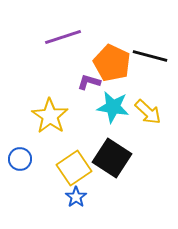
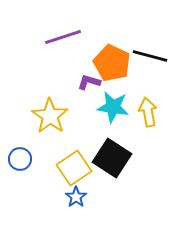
yellow arrow: rotated 144 degrees counterclockwise
